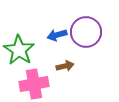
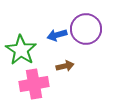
purple circle: moved 3 px up
green star: moved 2 px right
